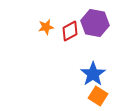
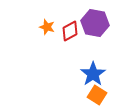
orange star: moved 1 px right; rotated 28 degrees clockwise
orange square: moved 1 px left, 1 px up
